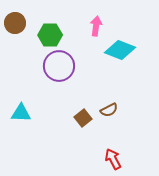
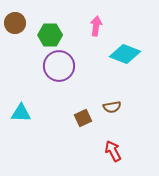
cyan diamond: moved 5 px right, 4 px down
brown semicircle: moved 3 px right, 3 px up; rotated 18 degrees clockwise
brown square: rotated 12 degrees clockwise
red arrow: moved 8 px up
